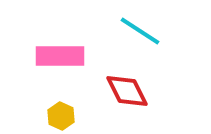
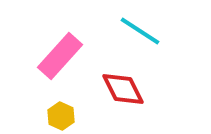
pink rectangle: rotated 48 degrees counterclockwise
red diamond: moved 4 px left, 2 px up
